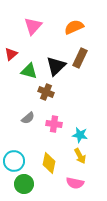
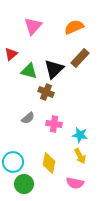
brown rectangle: rotated 18 degrees clockwise
black triangle: moved 2 px left, 3 px down
cyan circle: moved 1 px left, 1 px down
